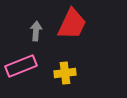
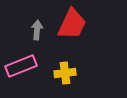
gray arrow: moved 1 px right, 1 px up
